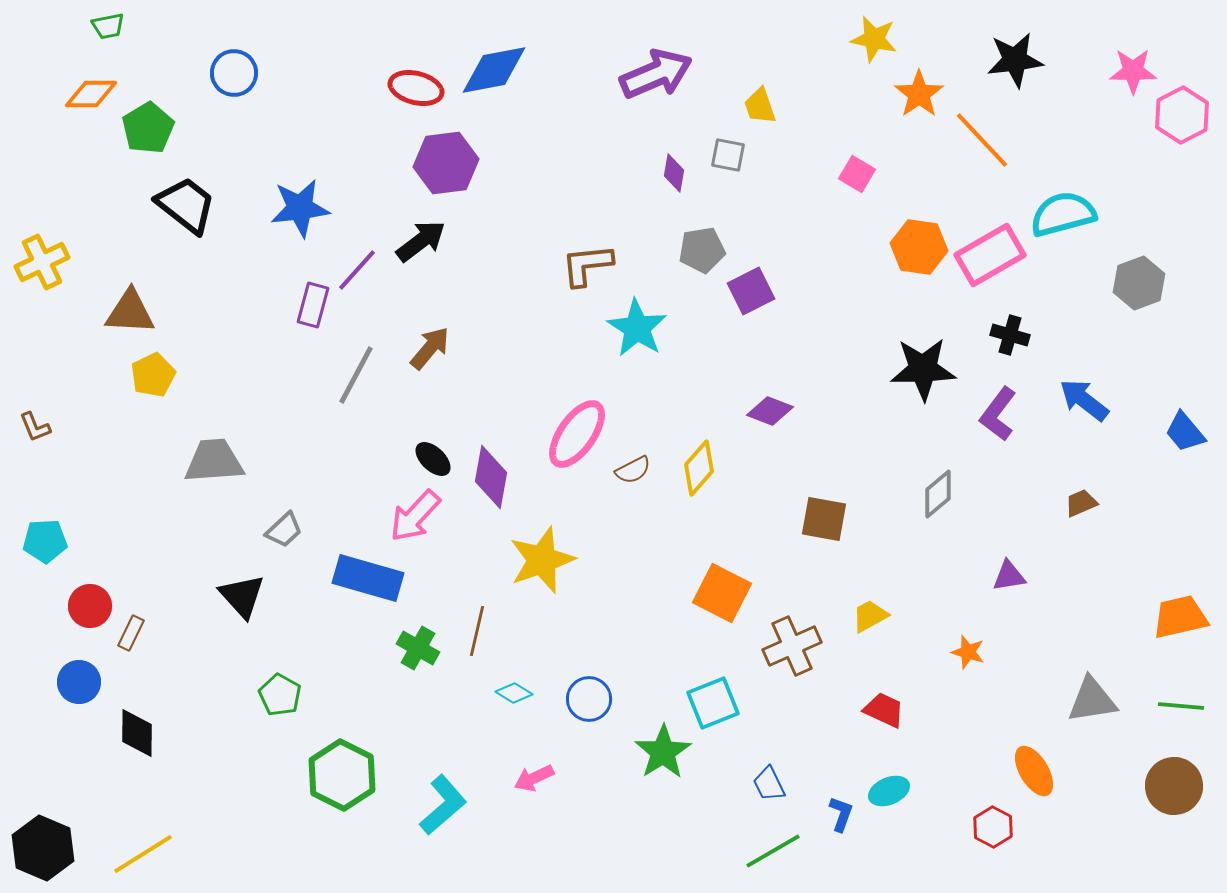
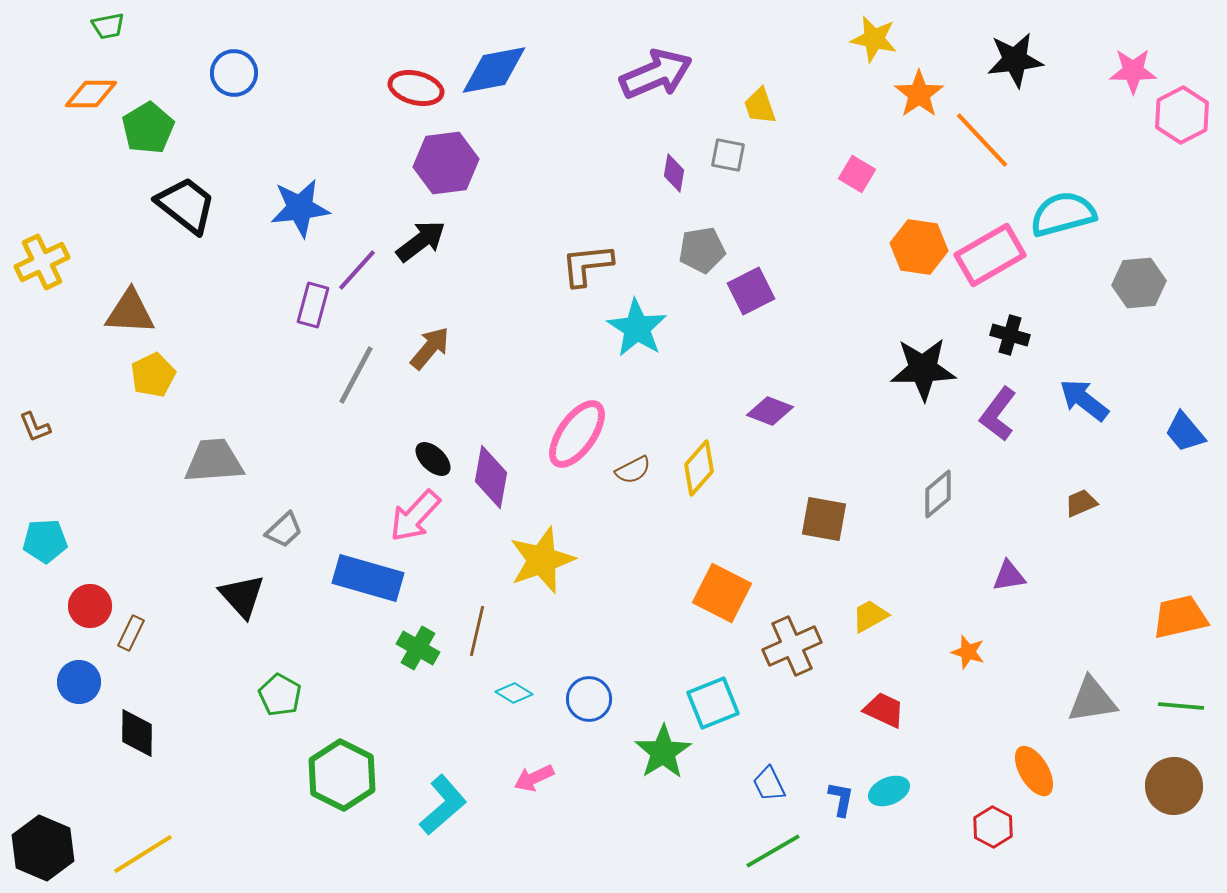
gray hexagon at (1139, 283): rotated 15 degrees clockwise
blue L-shape at (841, 814): moved 15 px up; rotated 9 degrees counterclockwise
